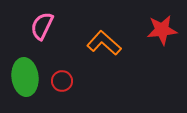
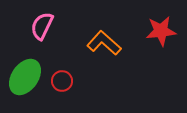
red star: moved 1 px left, 1 px down
green ellipse: rotated 42 degrees clockwise
